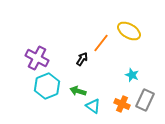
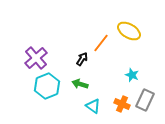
purple cross: moved 1 px left; rotated 20 degrees clockwise
green arrow: moved 2 px right, 7 px up
